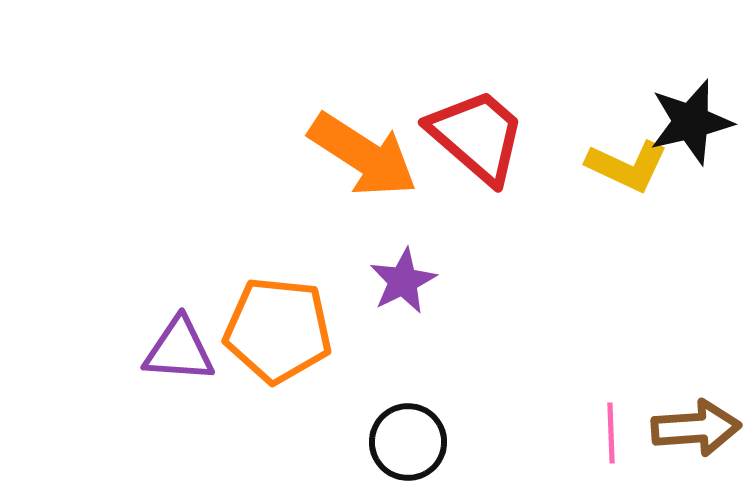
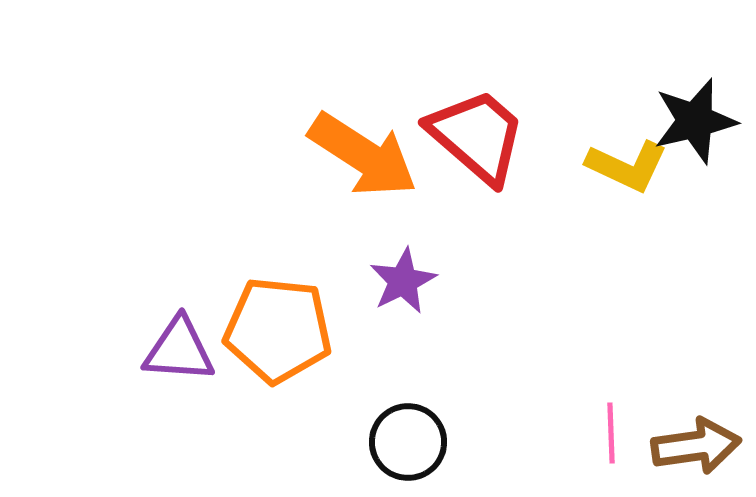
black star: moved 4 px right, 1 px up
brown arrow: moved 18 px down; rotated 4 degrees counterclockwise
